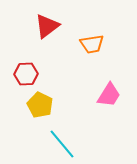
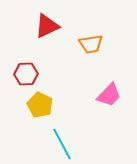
red triangle: rotated 12 degrees clockwise
orange trapezoid: moved 1 px left
pink trapezoid: rotated 12 degrees clockwise
cyan line: rotated 12 degrees clockwise
